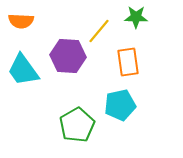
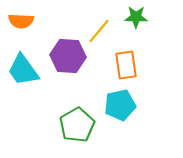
orange rectangle: moved 2 px left, 3 px down
